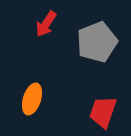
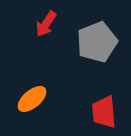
orange ellipse: rotated 32 degrees clockwise
red trapezoid: moved 1 px right; rotated 24 degrees counterclockwise
